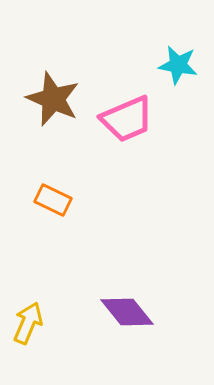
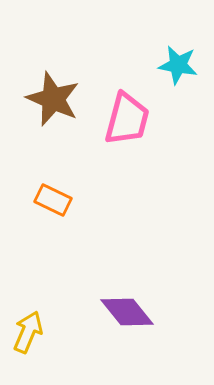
pink trapezoid: rotated 52 degrees counterclockwise
yellow arrow: moved 9 px down
